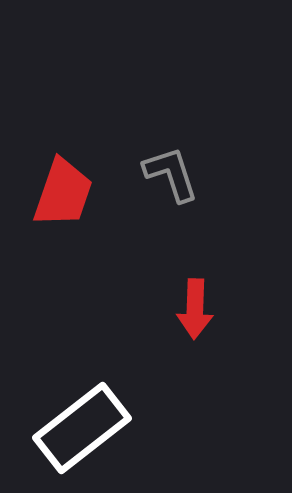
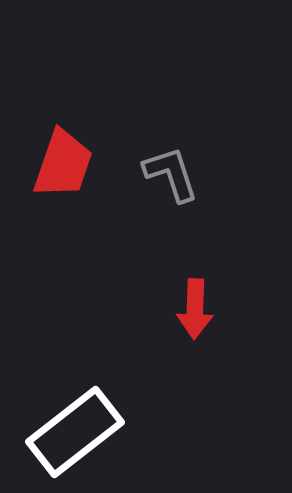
red trapezoid: moved 29 px up
white rectangle: moved 7 px left, 4 px down
